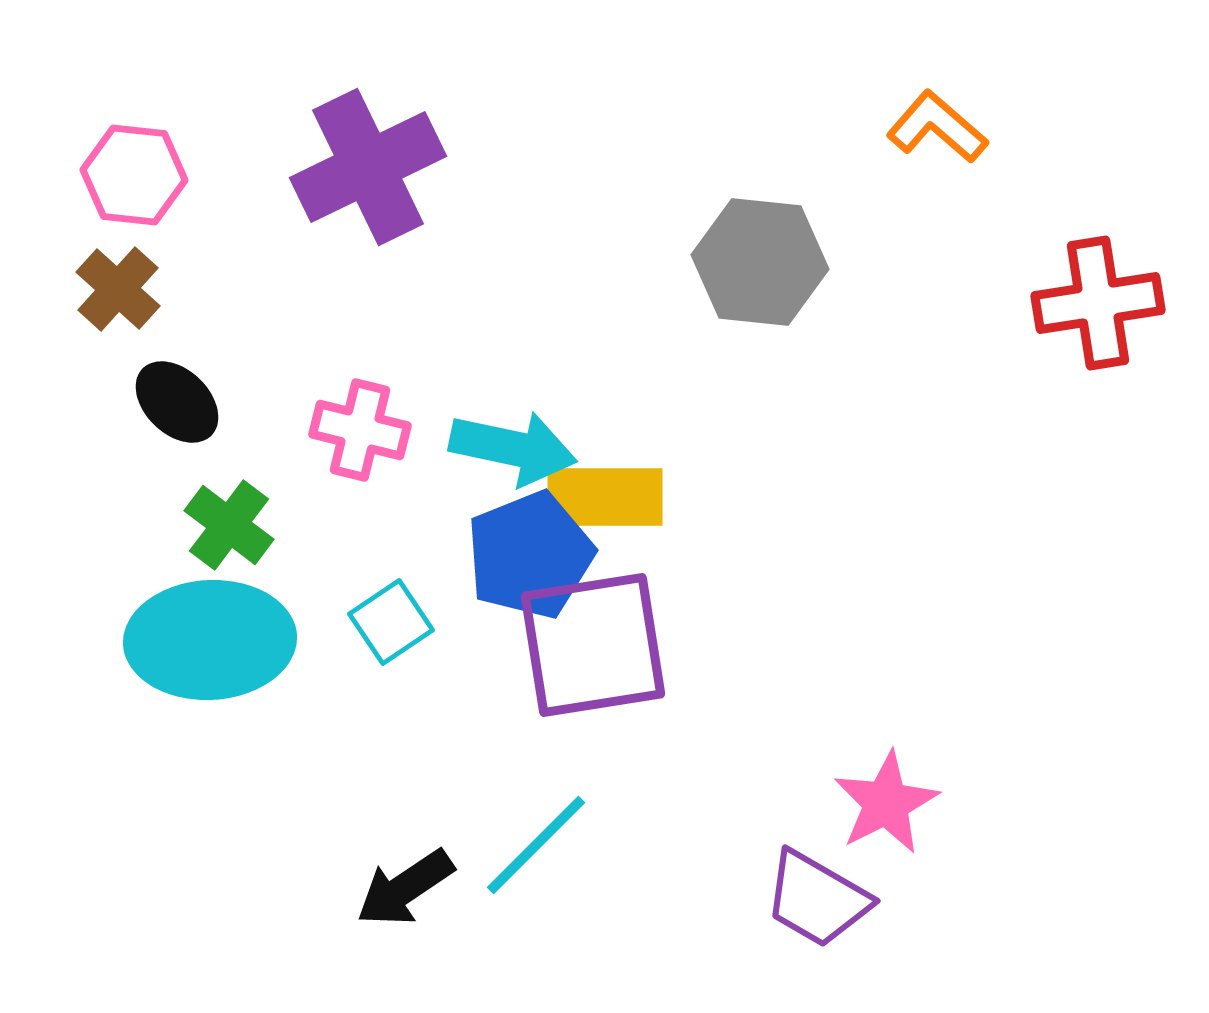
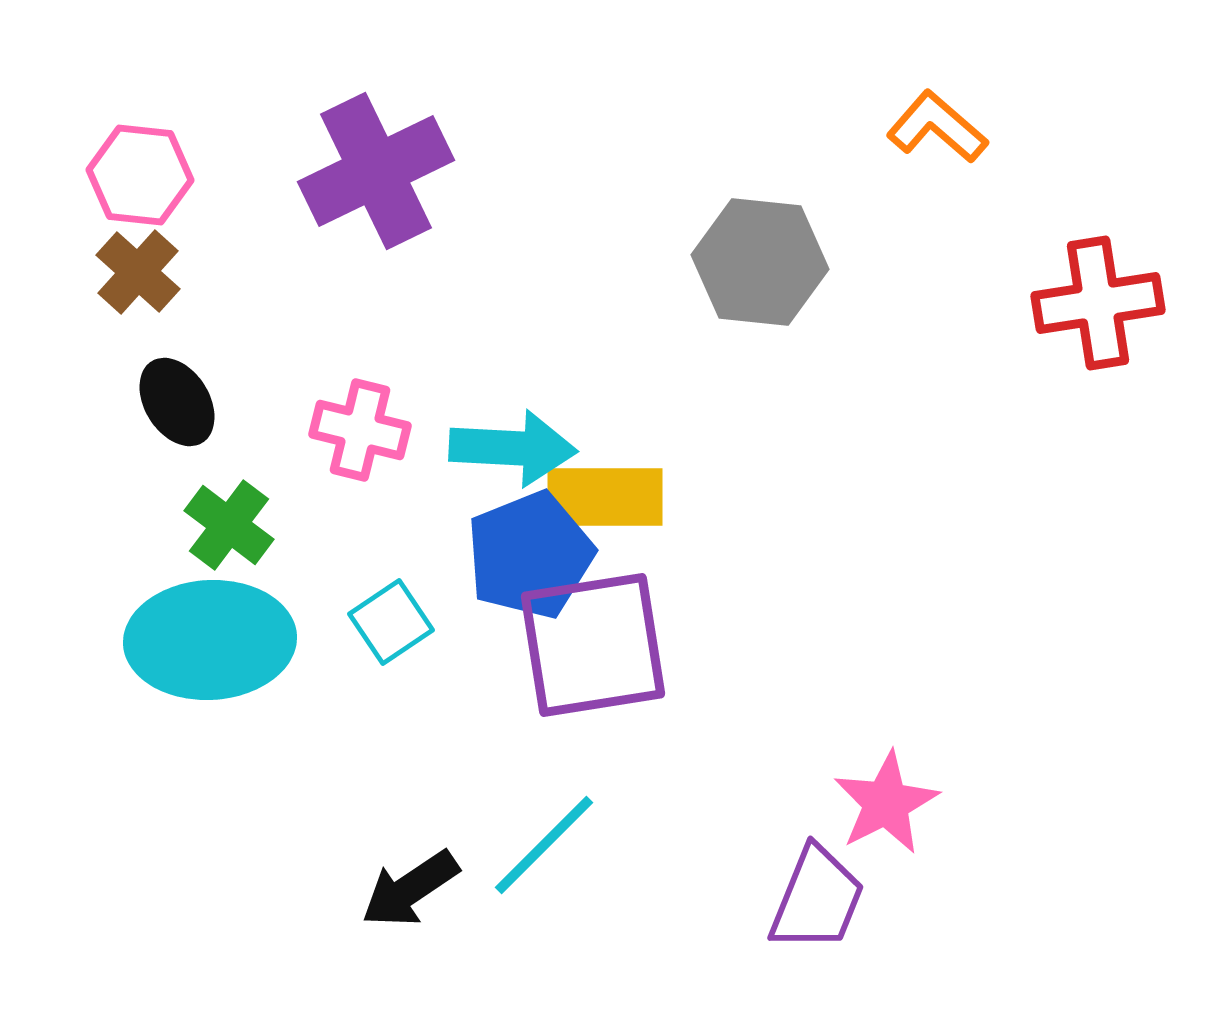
purple cross: moved 8 px right, 4 px down
pink hexagon: moved 6 px right
brown cross: moved 20 px right, 17 px up
black ellipse: rotated 14 degrees clockwise
cyan arrow: rotated 9 degrees counterclockwise
cyan line: moved 8 px right
black arrow: moved 5 px right, 1 px down
purple trapezoid: rotated 98 degrees counterclockwise
